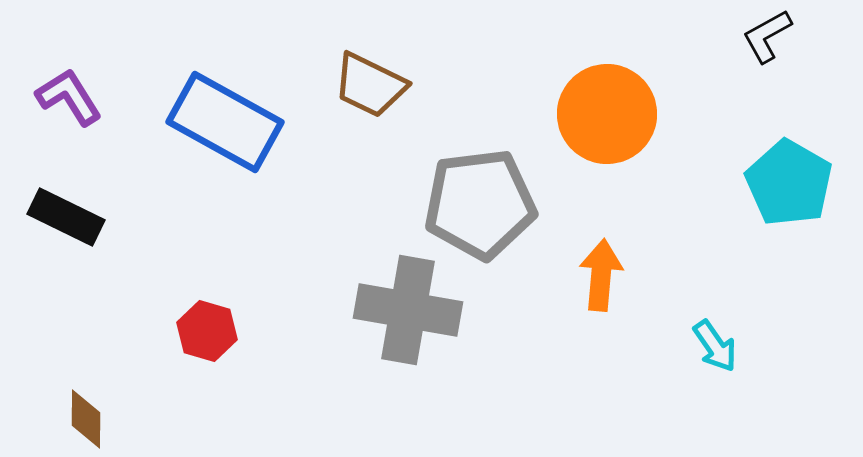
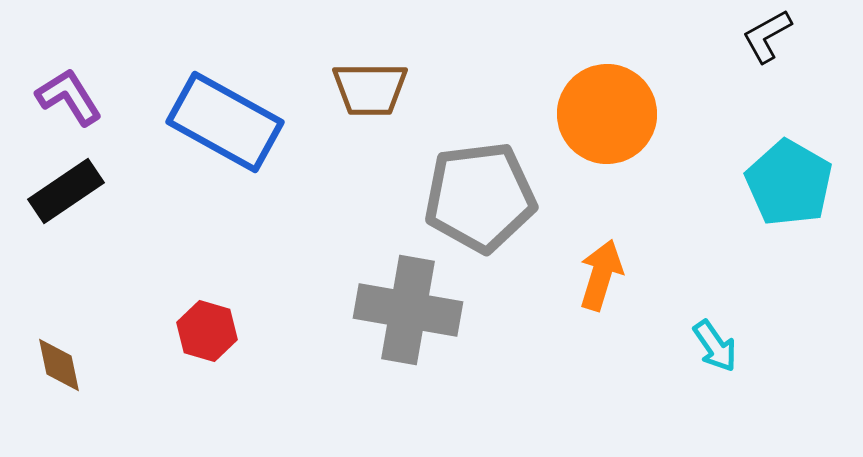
brown trapezoid: moved 4 px down; rotated 26 degrees counterclockwise
gray pentagon: moved 7 px up
black rectangle: moved 26 px up; rotated 60 degrees counterclockwise
orange arrow: rotated 12 degrees clockwise
brown diamond: moved 27 px left, 54 px up; rotated 12 degrees counterclockwise
